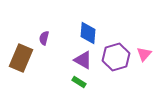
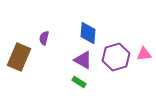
pink triangle: rotated 42 degrees clockwise
brown rectangle: moved 2 px left, 1 px up
